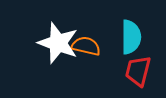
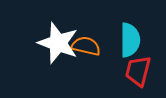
cyan semicircle: moved 1 px left, 3 px down
